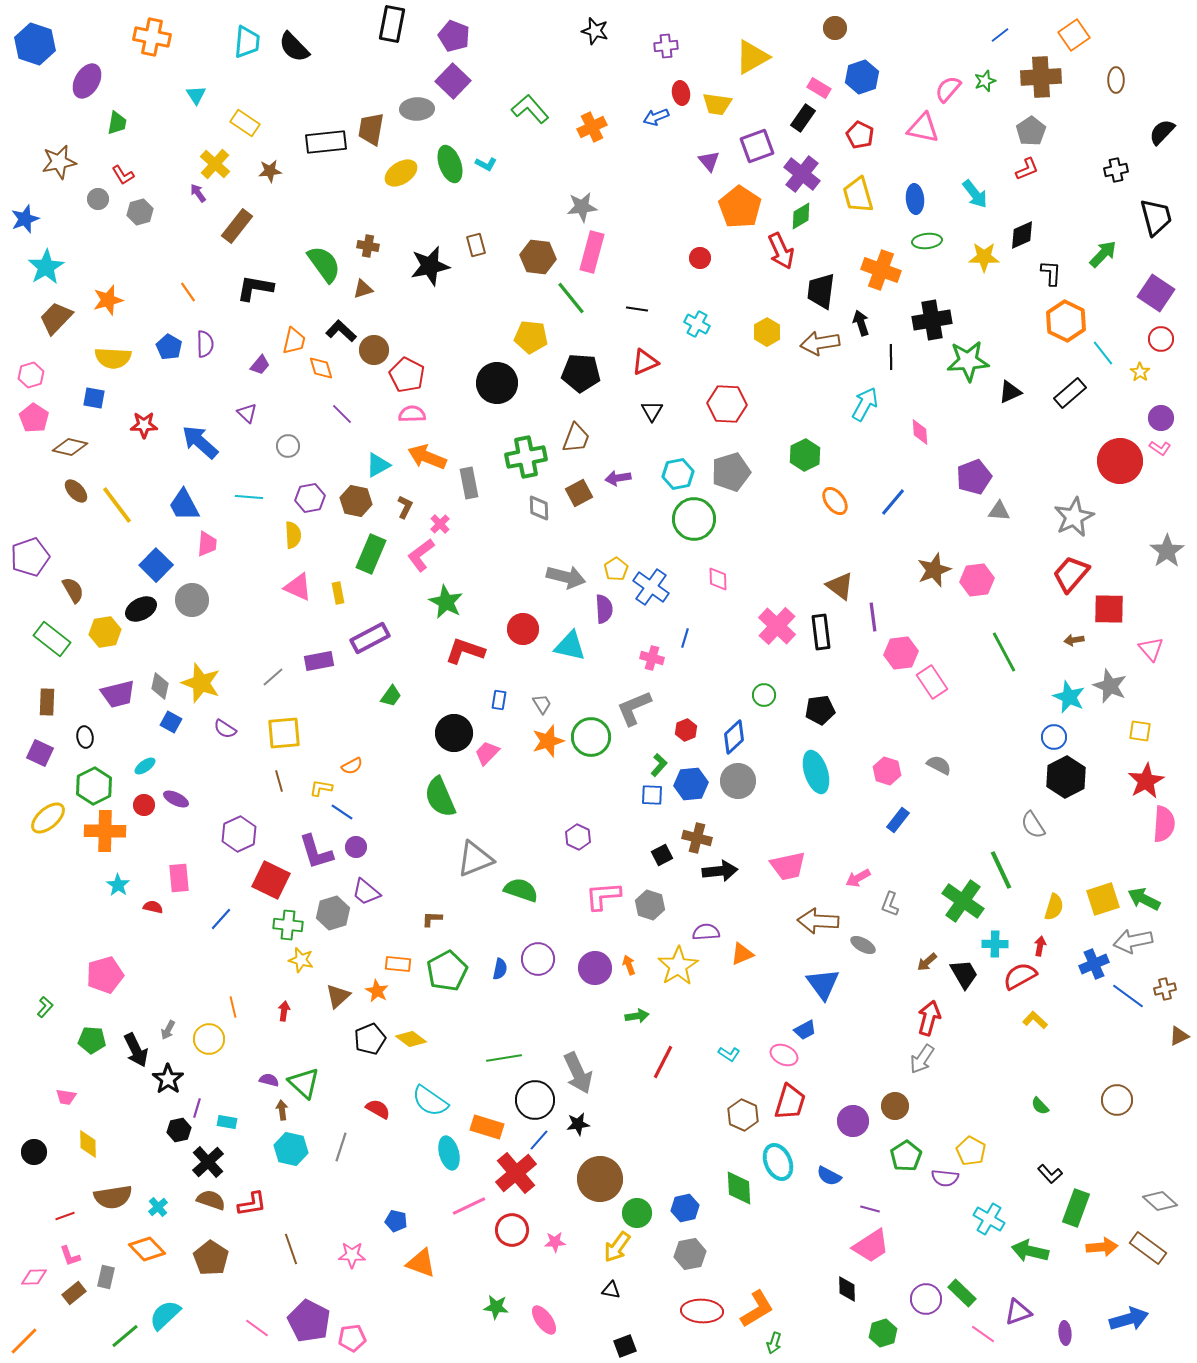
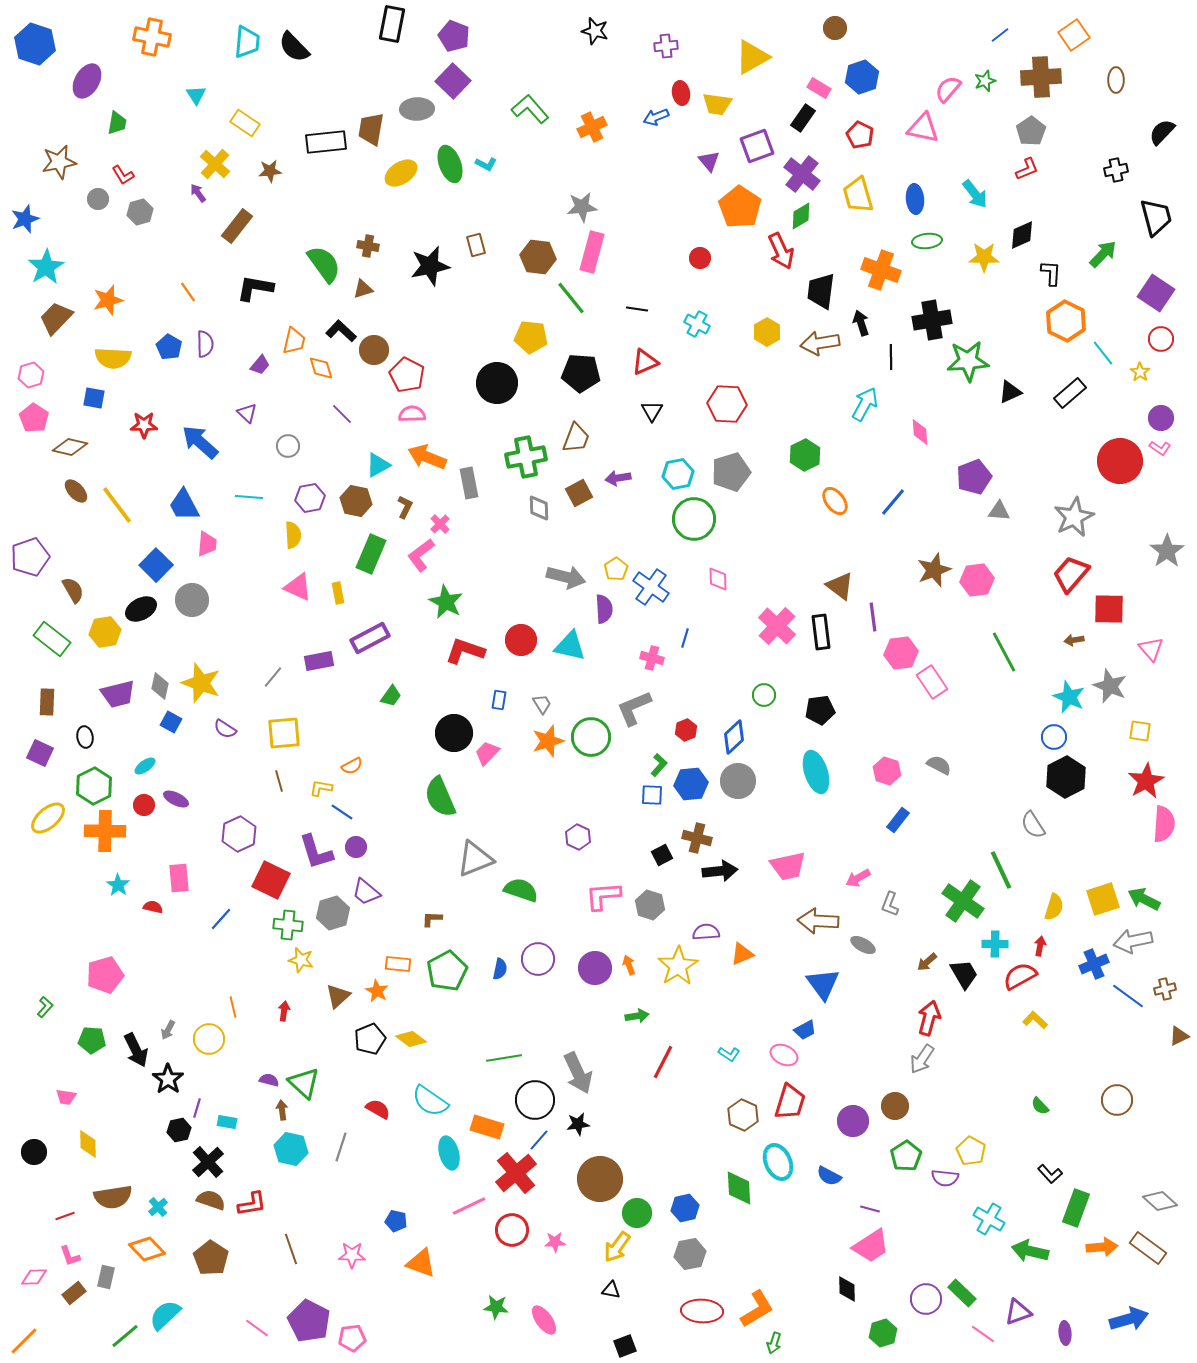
red circle at (523, 629): moved 2 px left, 11 px down
gray line at (273, 677): rotated 10 degrees counterclockwise
